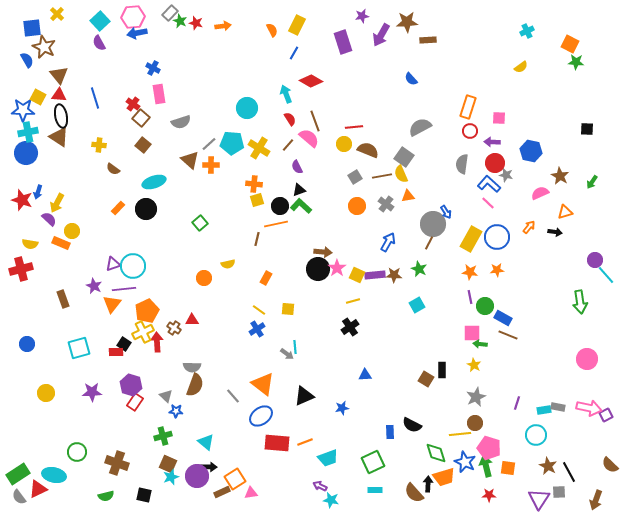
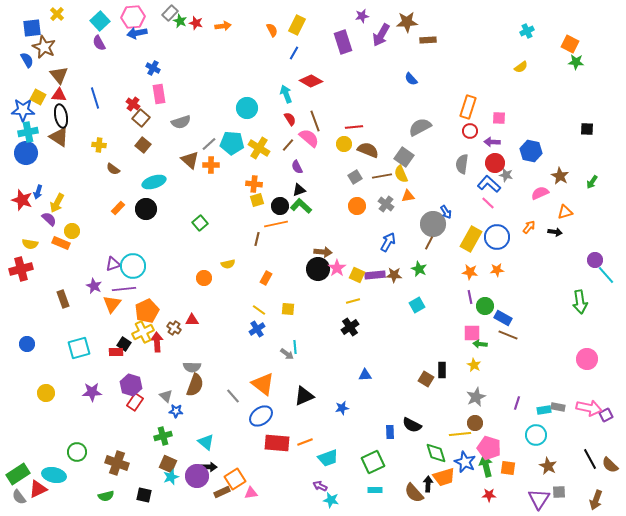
black line at (569, 472): moved 21 px right, 13 px up
